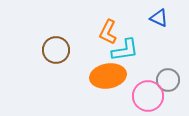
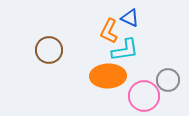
blue triangle: moved 29 px left
orange L-shape: moved 1 px right, 1 px up
brown circle: moved 7 px left
orange ellipse: rotated 8 degrees clockwise
pink circle: moved 4 px left
